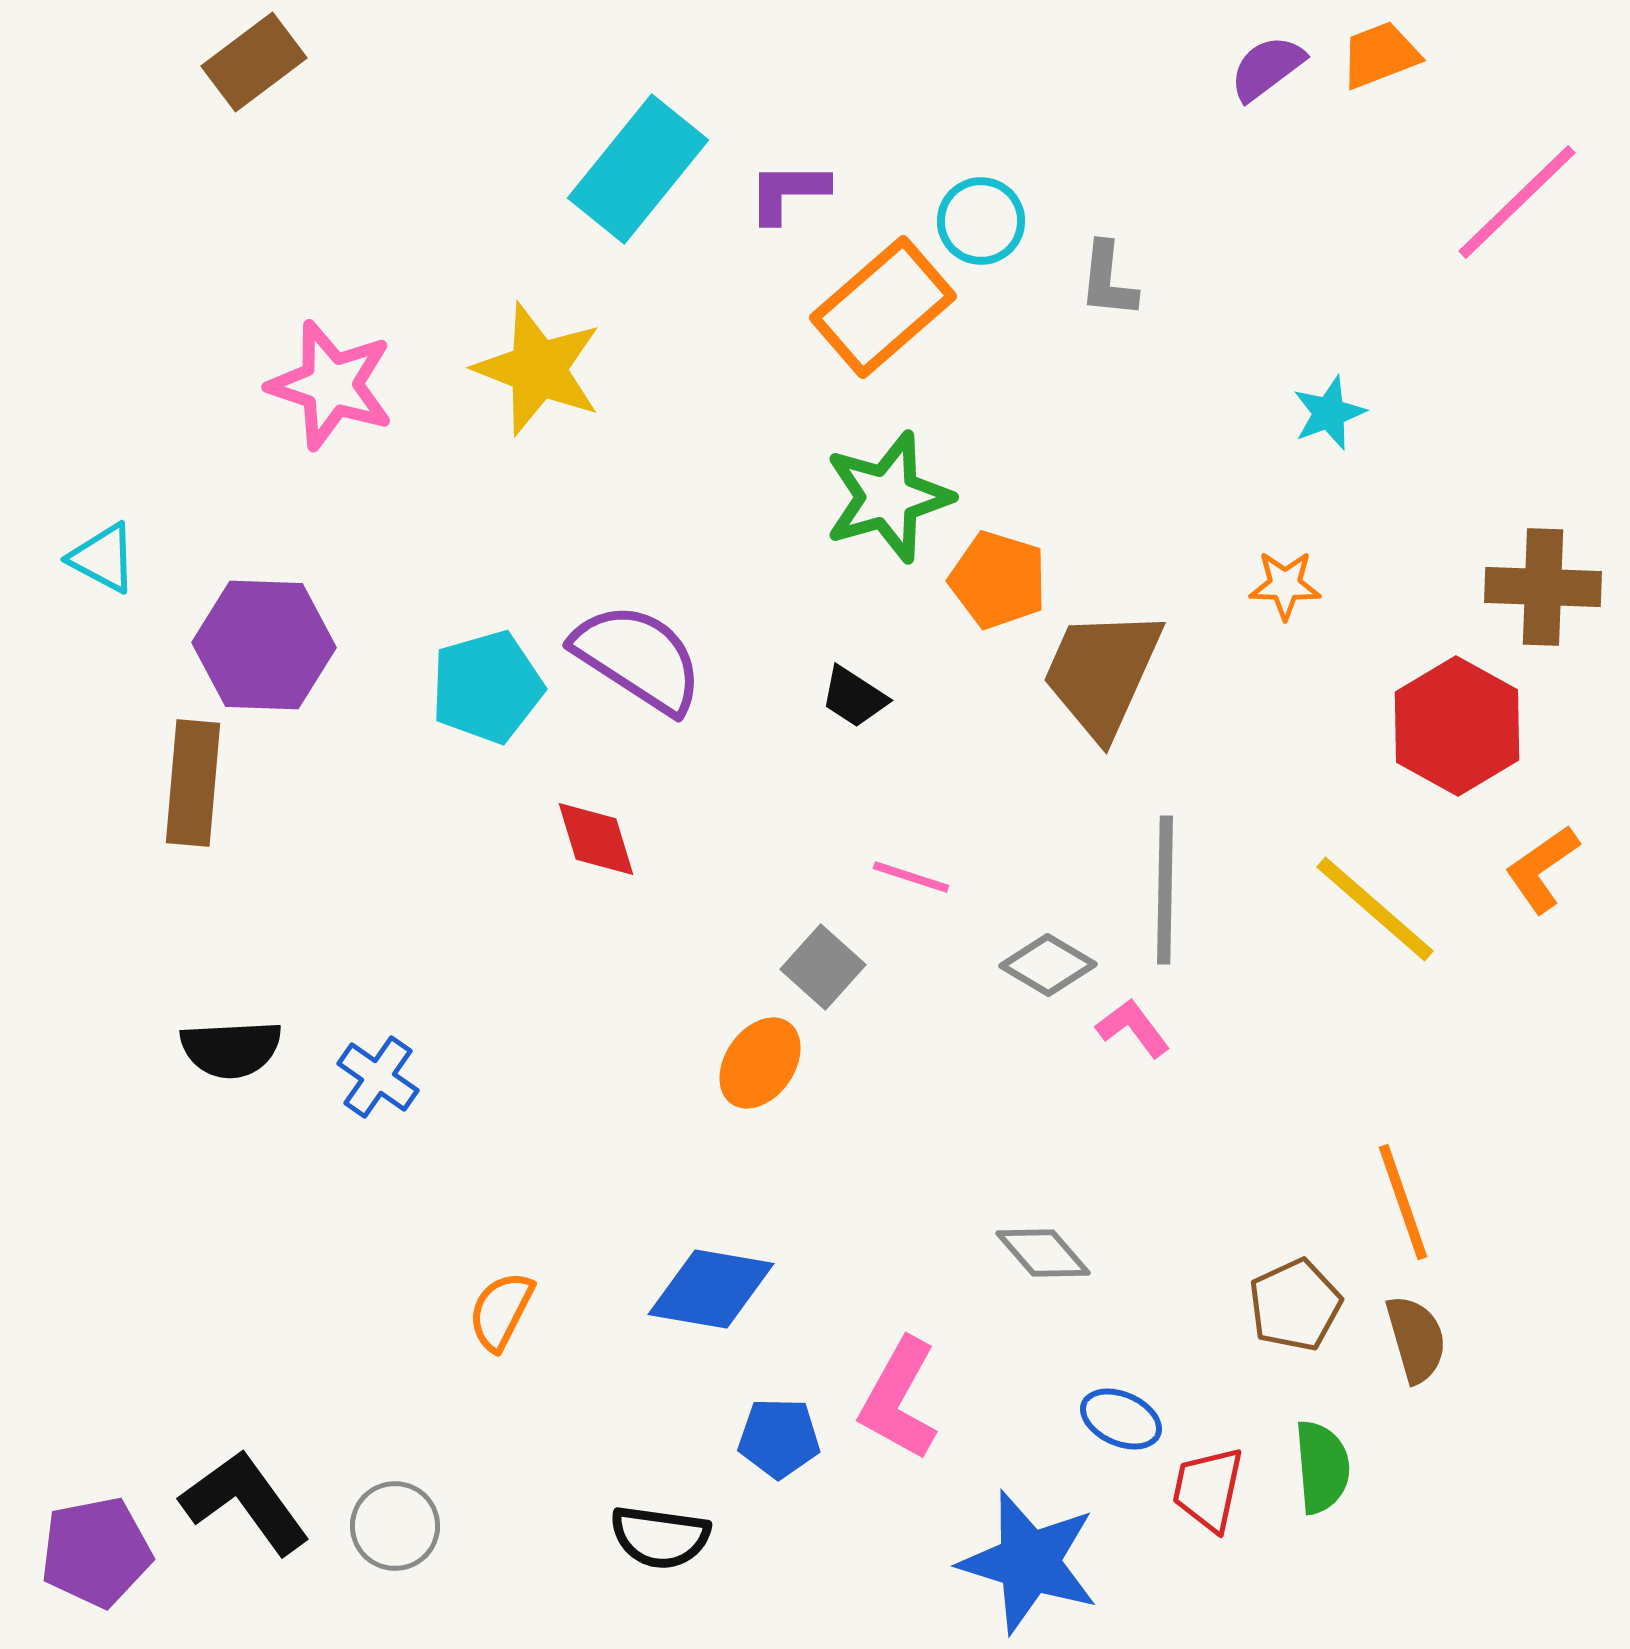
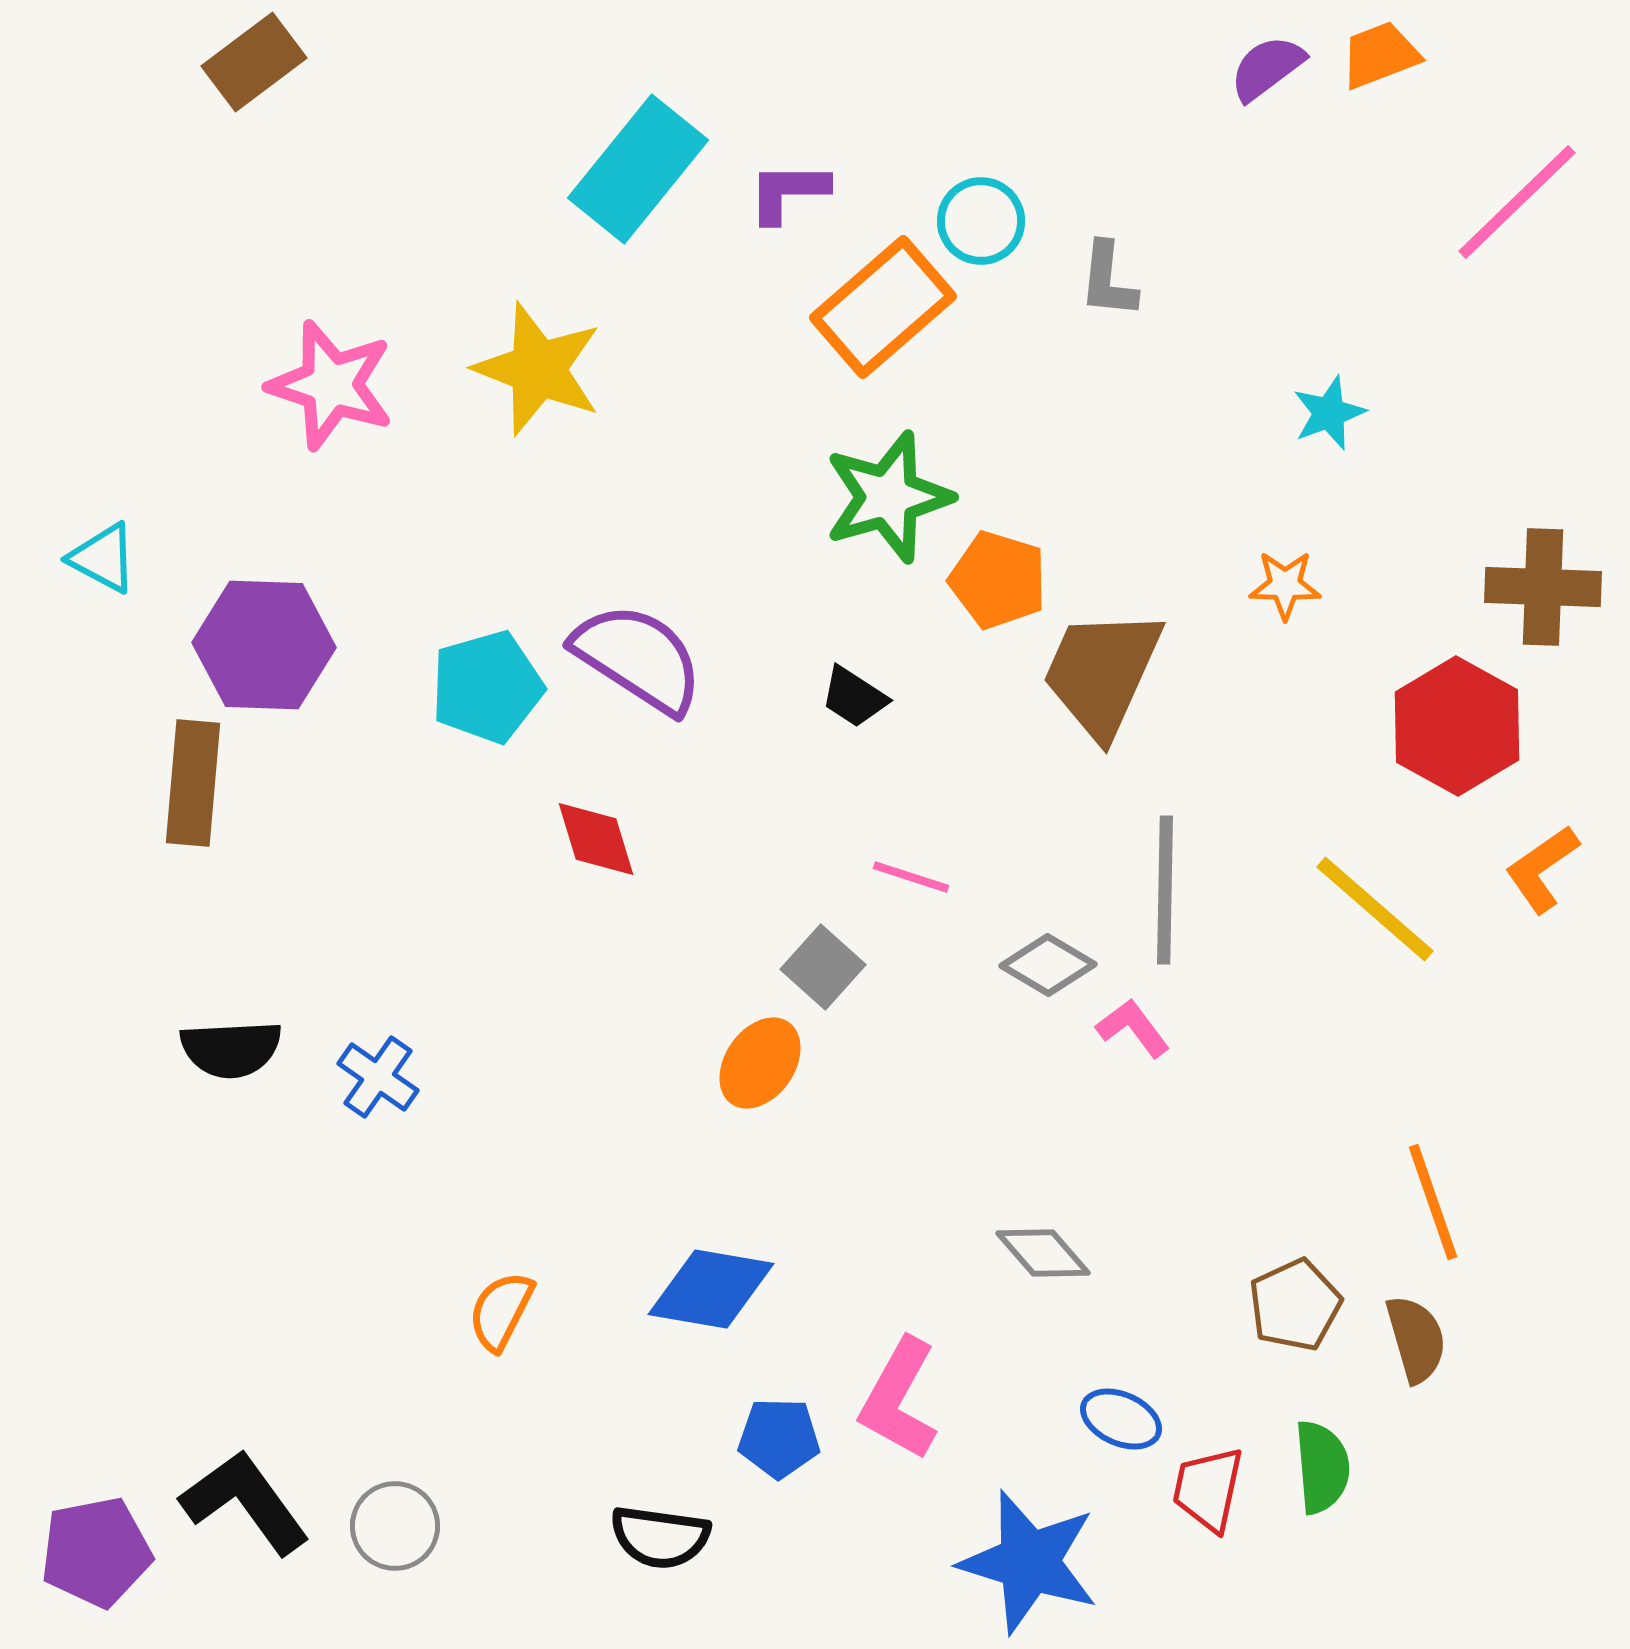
orange line at (1403, 1202): moved 30 px right
